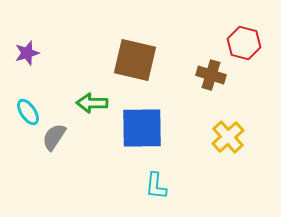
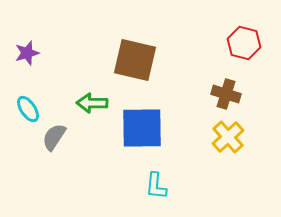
brown cross: moved 15 px right, 19 px down
cyan ellipse: moved 3 px up
